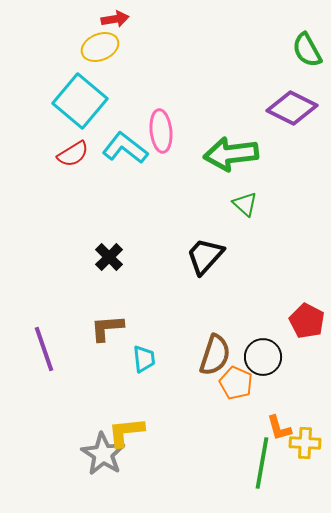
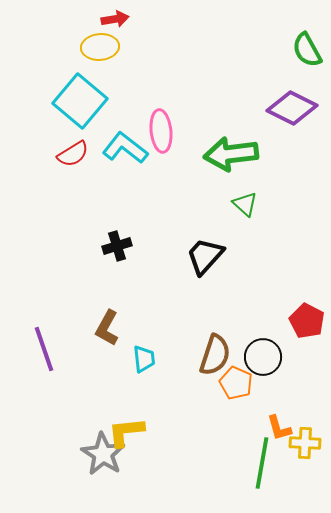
yellow ellipse: rotated 18 degrees clockwise
black cross: moved 8 px right, 11 px up; rotated 28 degrees clockwise
brown L-shape: rotated 57 degrees counterclockwise
